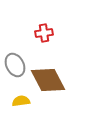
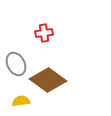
gray ellipse: moved 1 px right, 1 px up
brown diamond: rotated 27 degrees counterclockwise
